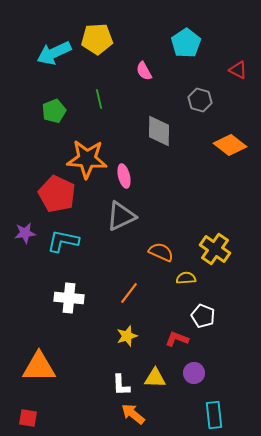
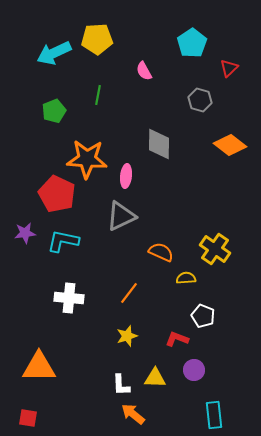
cyan pentagon: moved 6 px right
red triangle: moved 9 px left, 2 px up; rotated 48 degrees clockwise
green line: moved 1 px left, 4 px up; rotated 24 degrees clockwise
gray diamond: moved 13 px down
pink ellipse: moved 2 px right; rotated 20 degrees clockwise
purple circle: moved 3 px up
